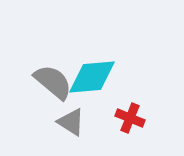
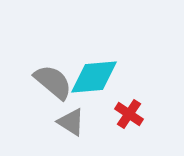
cyan diamond: moved 2 px right
red cross: moved 1 px left, 4 px up; rotated 12 degrees clockwise
